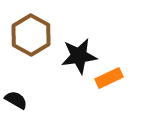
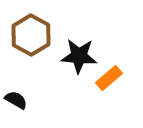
black star: rotated 12 degrees clockwise
orange rectangle: rotated 16 degrees counterclockwise
